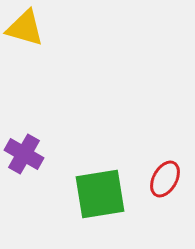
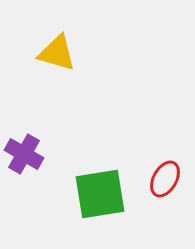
yellow triangle: moved 32 px right, 25 px down
